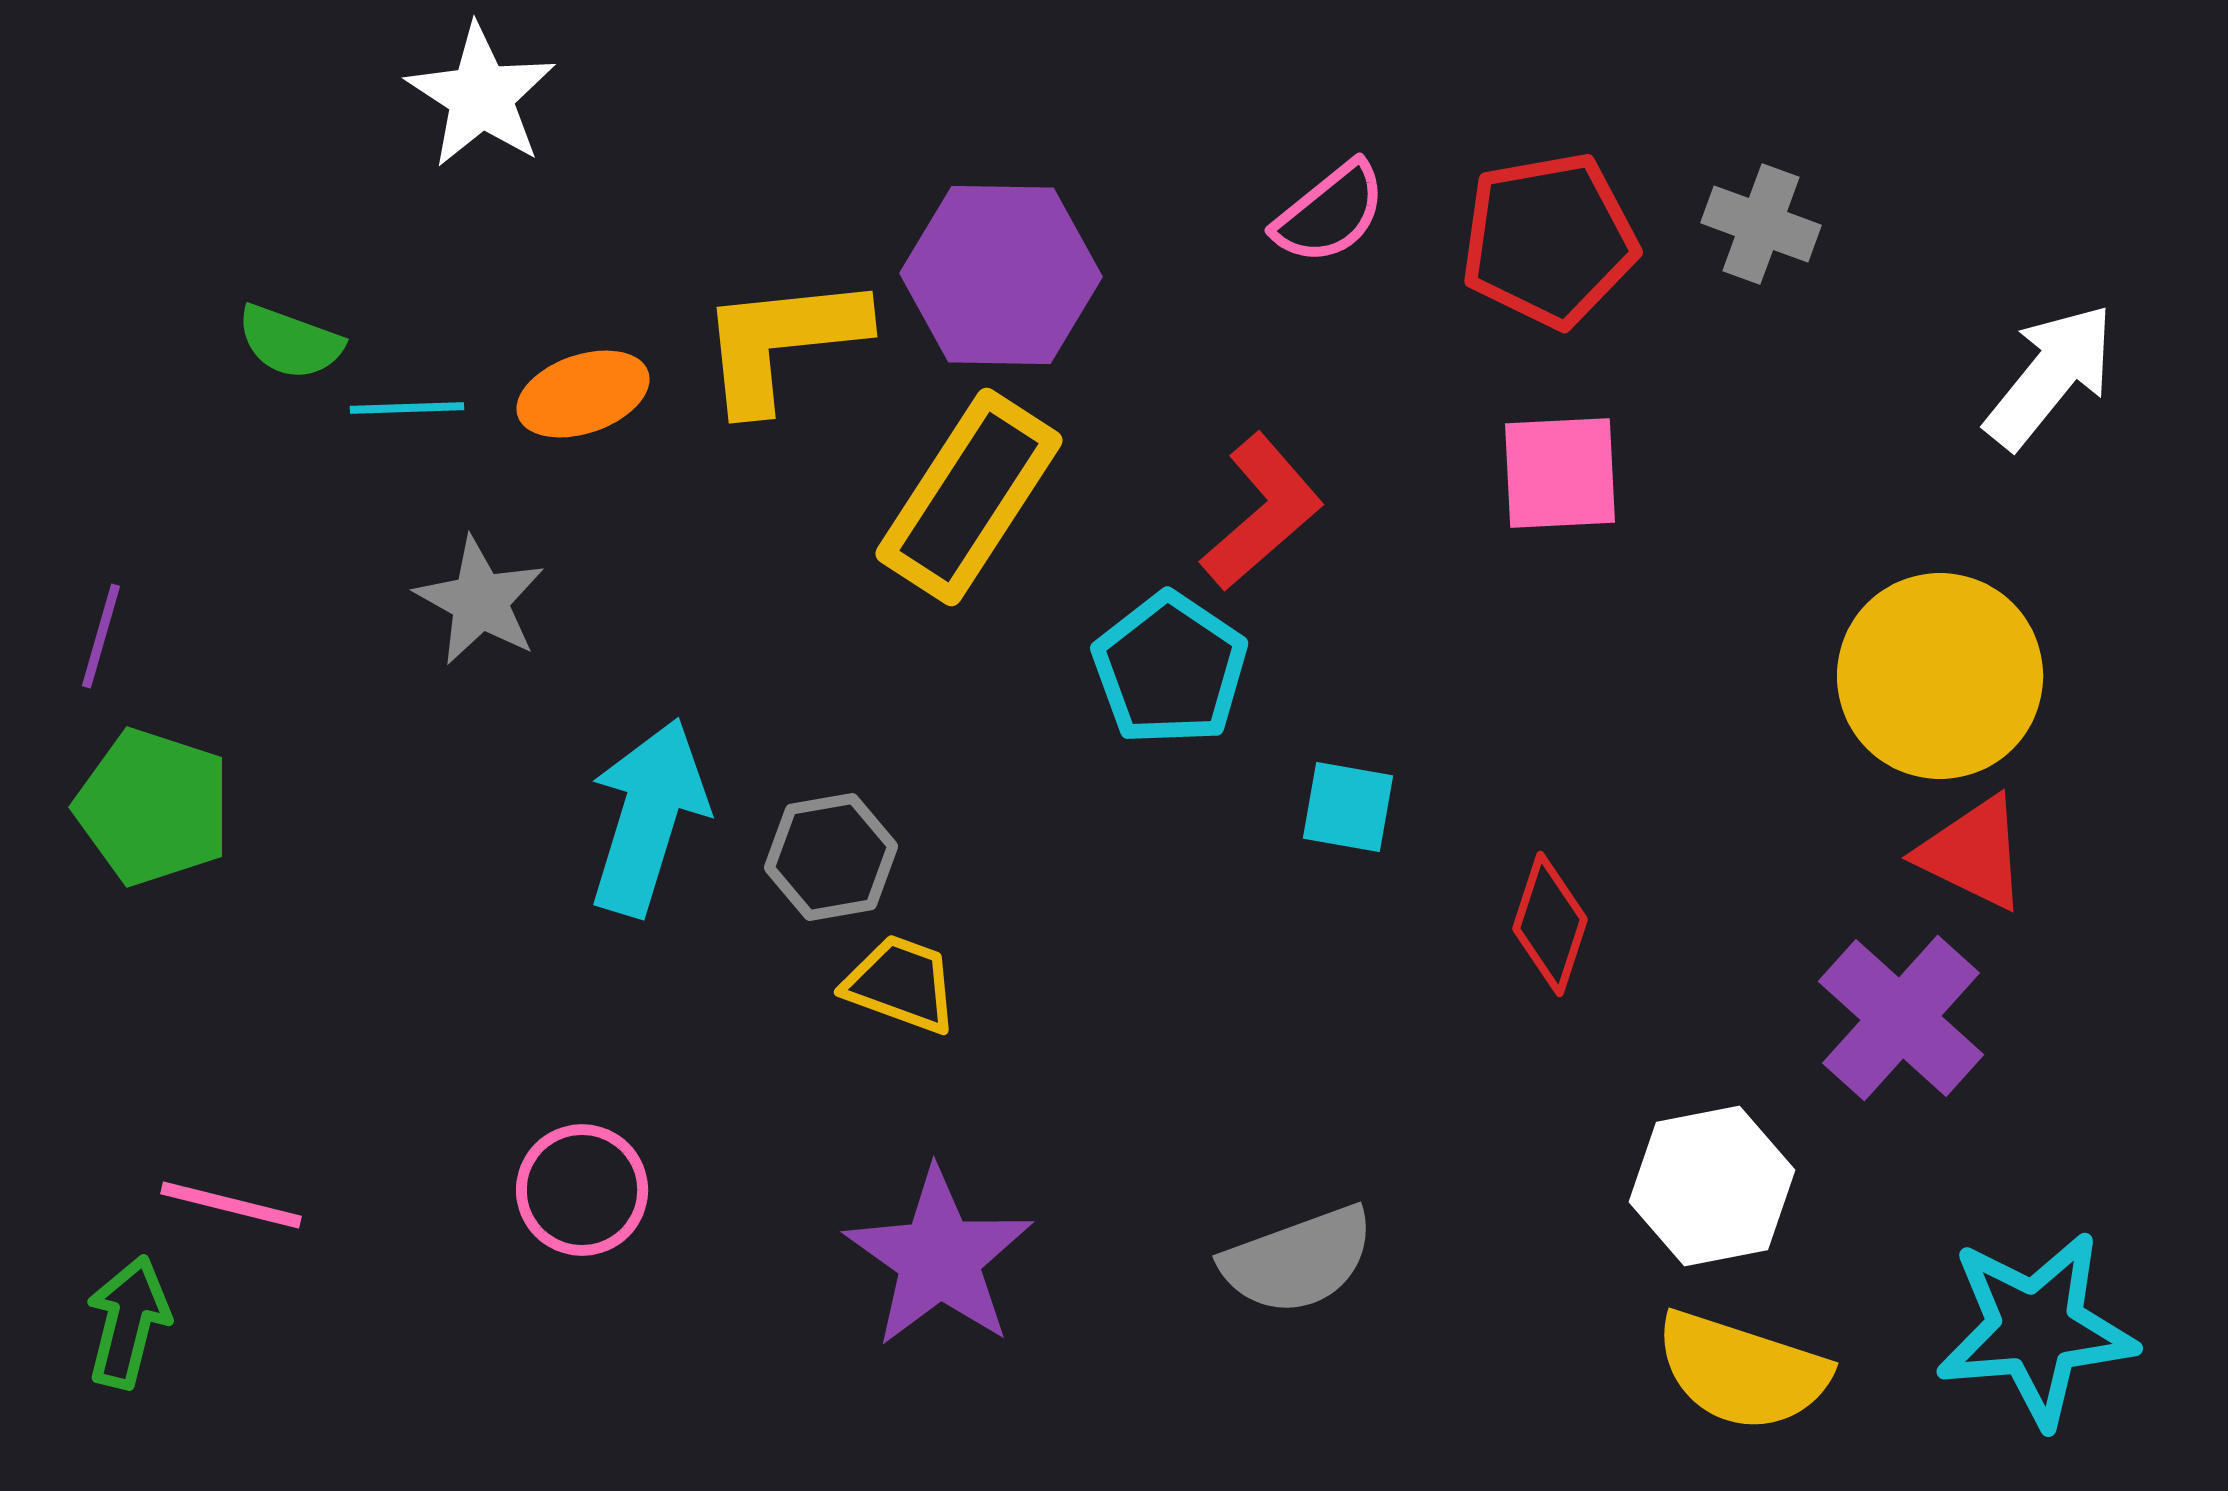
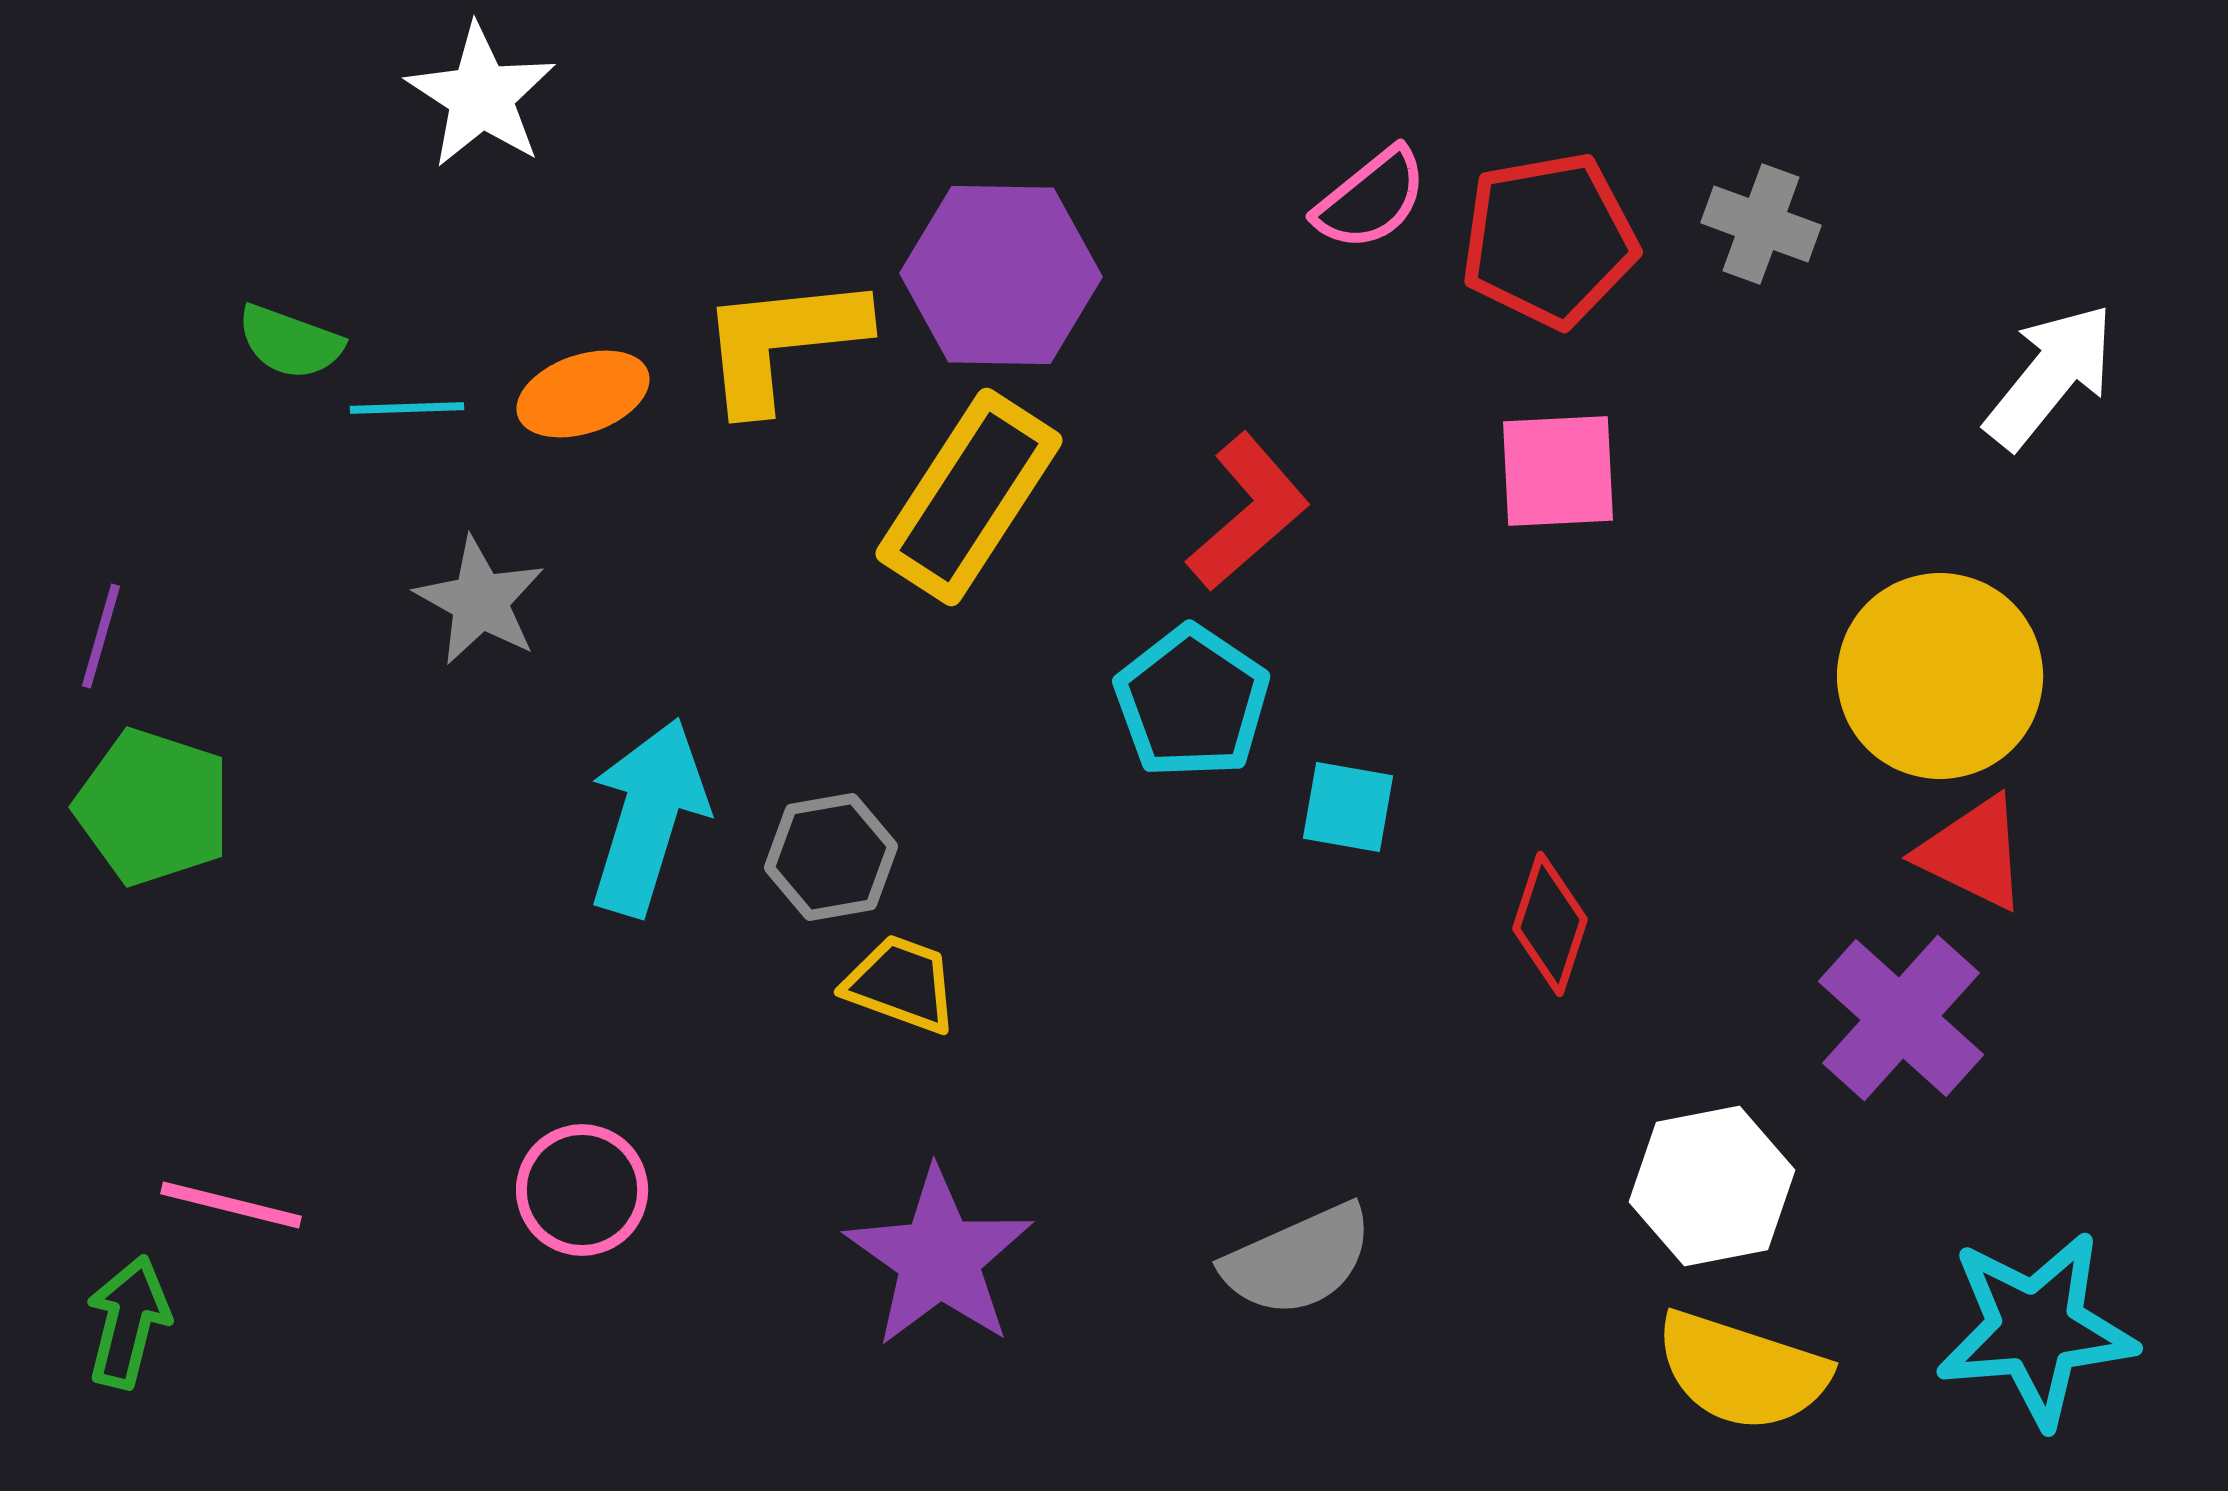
pink semicircle: moved 41 px right, 14 px up
pink square: moved 2 px left, 2 px up
red L-shape: moved 14 px left
cyan pentagon: moved 22 px right, 33 px down
gray semicircle: rotated 4 degrees counterclockwise
